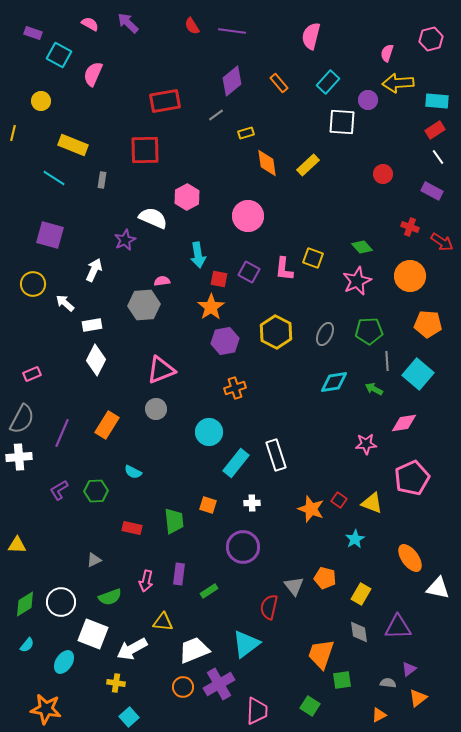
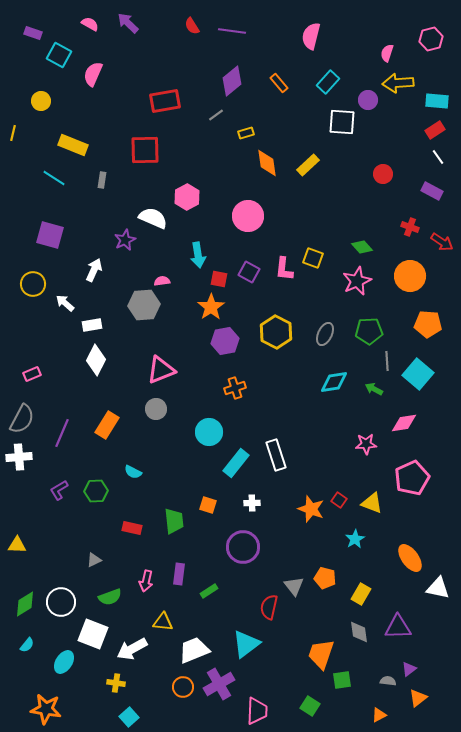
gray semicircle at (388, 683): moved 2 px up
